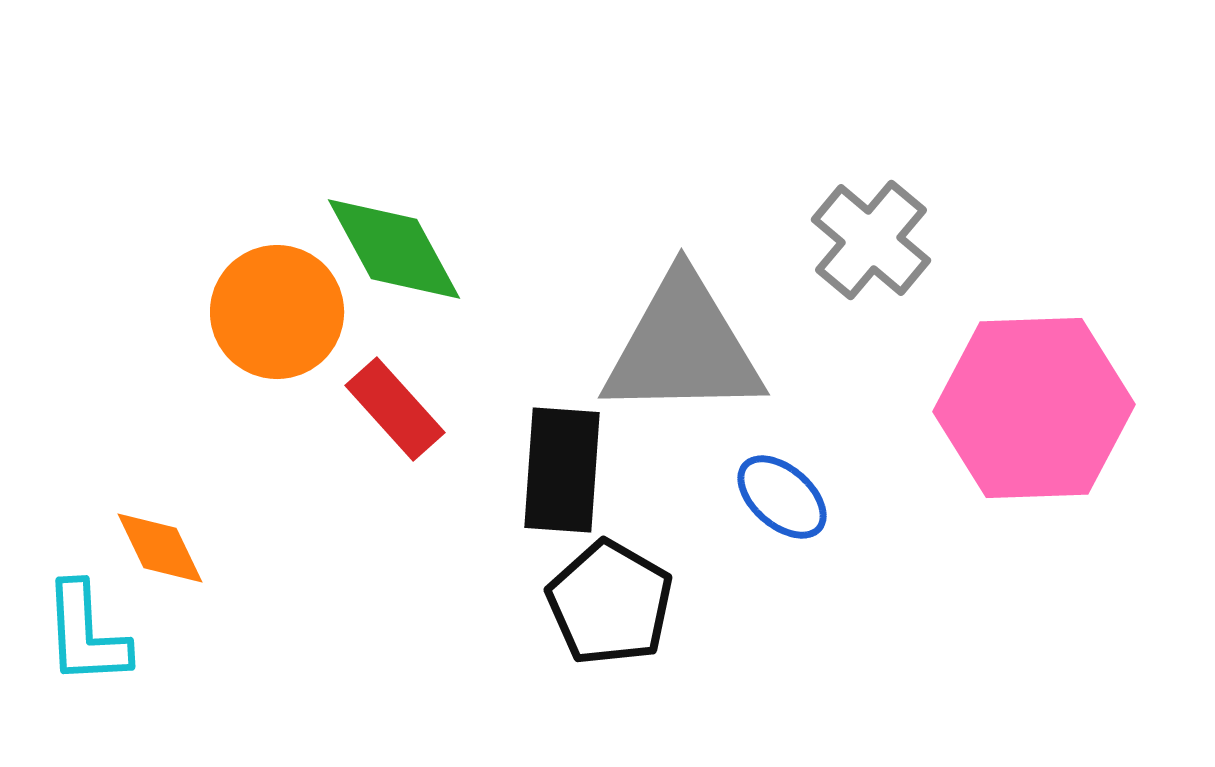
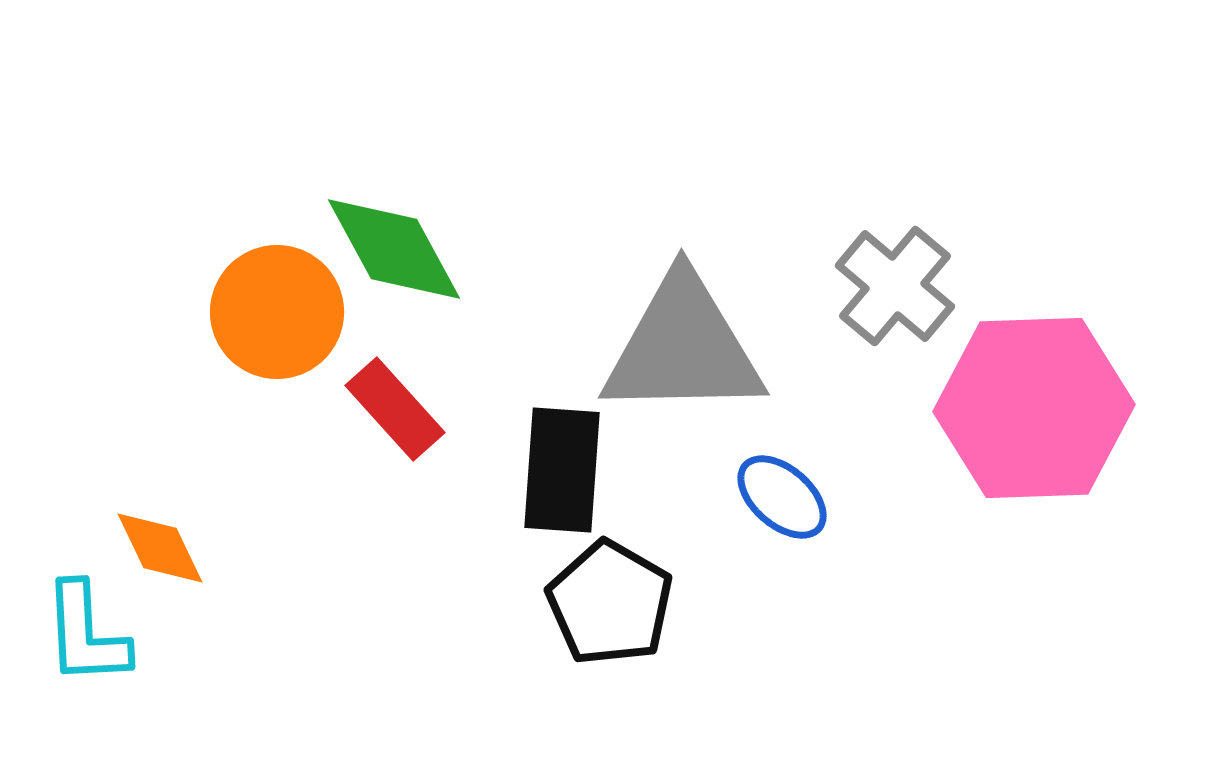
gray cross: moved 24 px right, 46 px down
